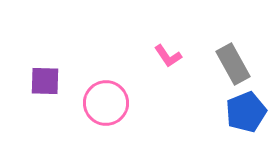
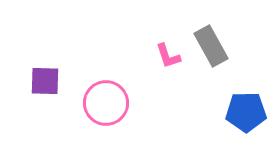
pink L-shape: rotated 16 degrees clockwise
gray rectangle: moved 22 px left, 18 px up
blue pentagon: rotated 21 degrees clockwise
